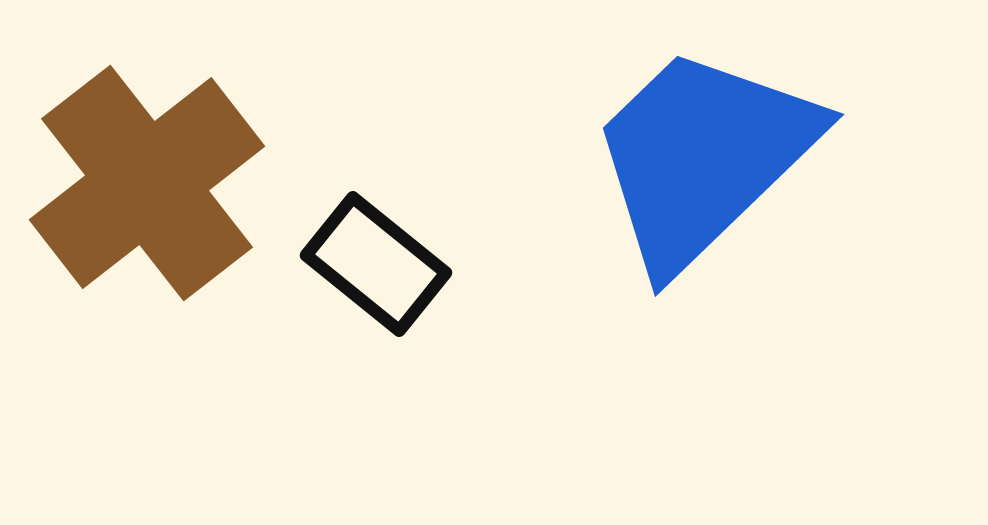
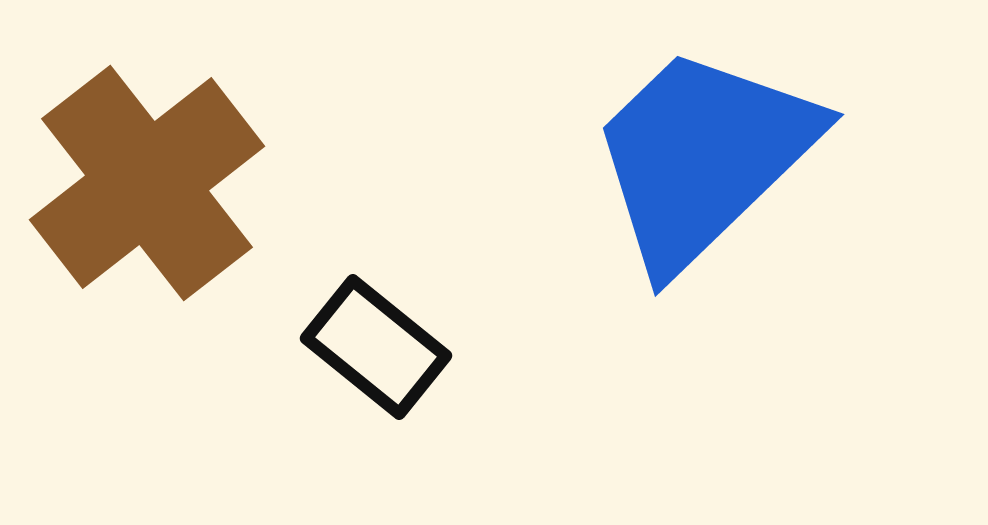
black rectangle: moved 83 px down
